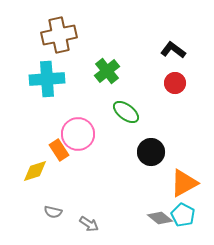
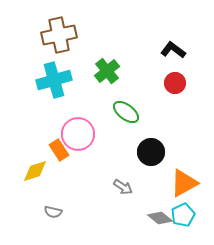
cyan cross: moved 7 px right, 1 px down; rotated 12 degrees counterclockwise
cyan pentagon: rotated 20 degrees clockwise
gray arrow: moved 34 px right, 37 px up
